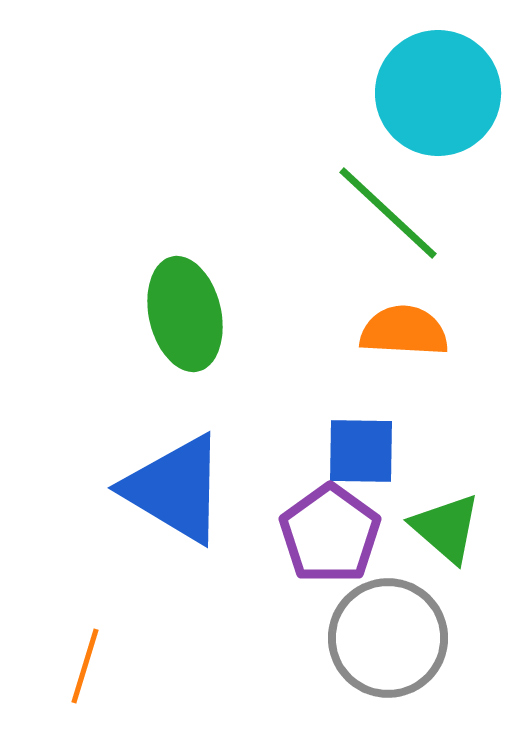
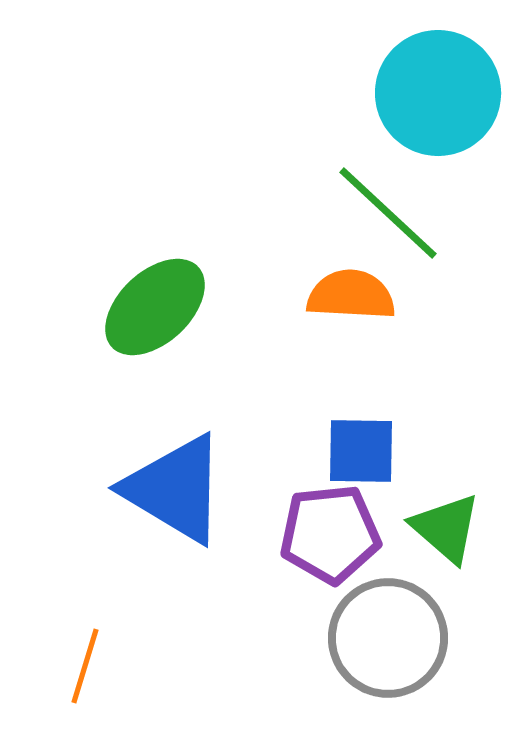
green ellipse: moved 30 px left, 7 px up; rotated 60 degrees clockwise
orange semicircle: moved 53 px left, 36 px up
purple pentagon: rotated 30 degrees clockwise
